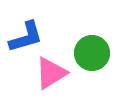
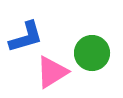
pink triangle: moved 1 px right, 1 px up
